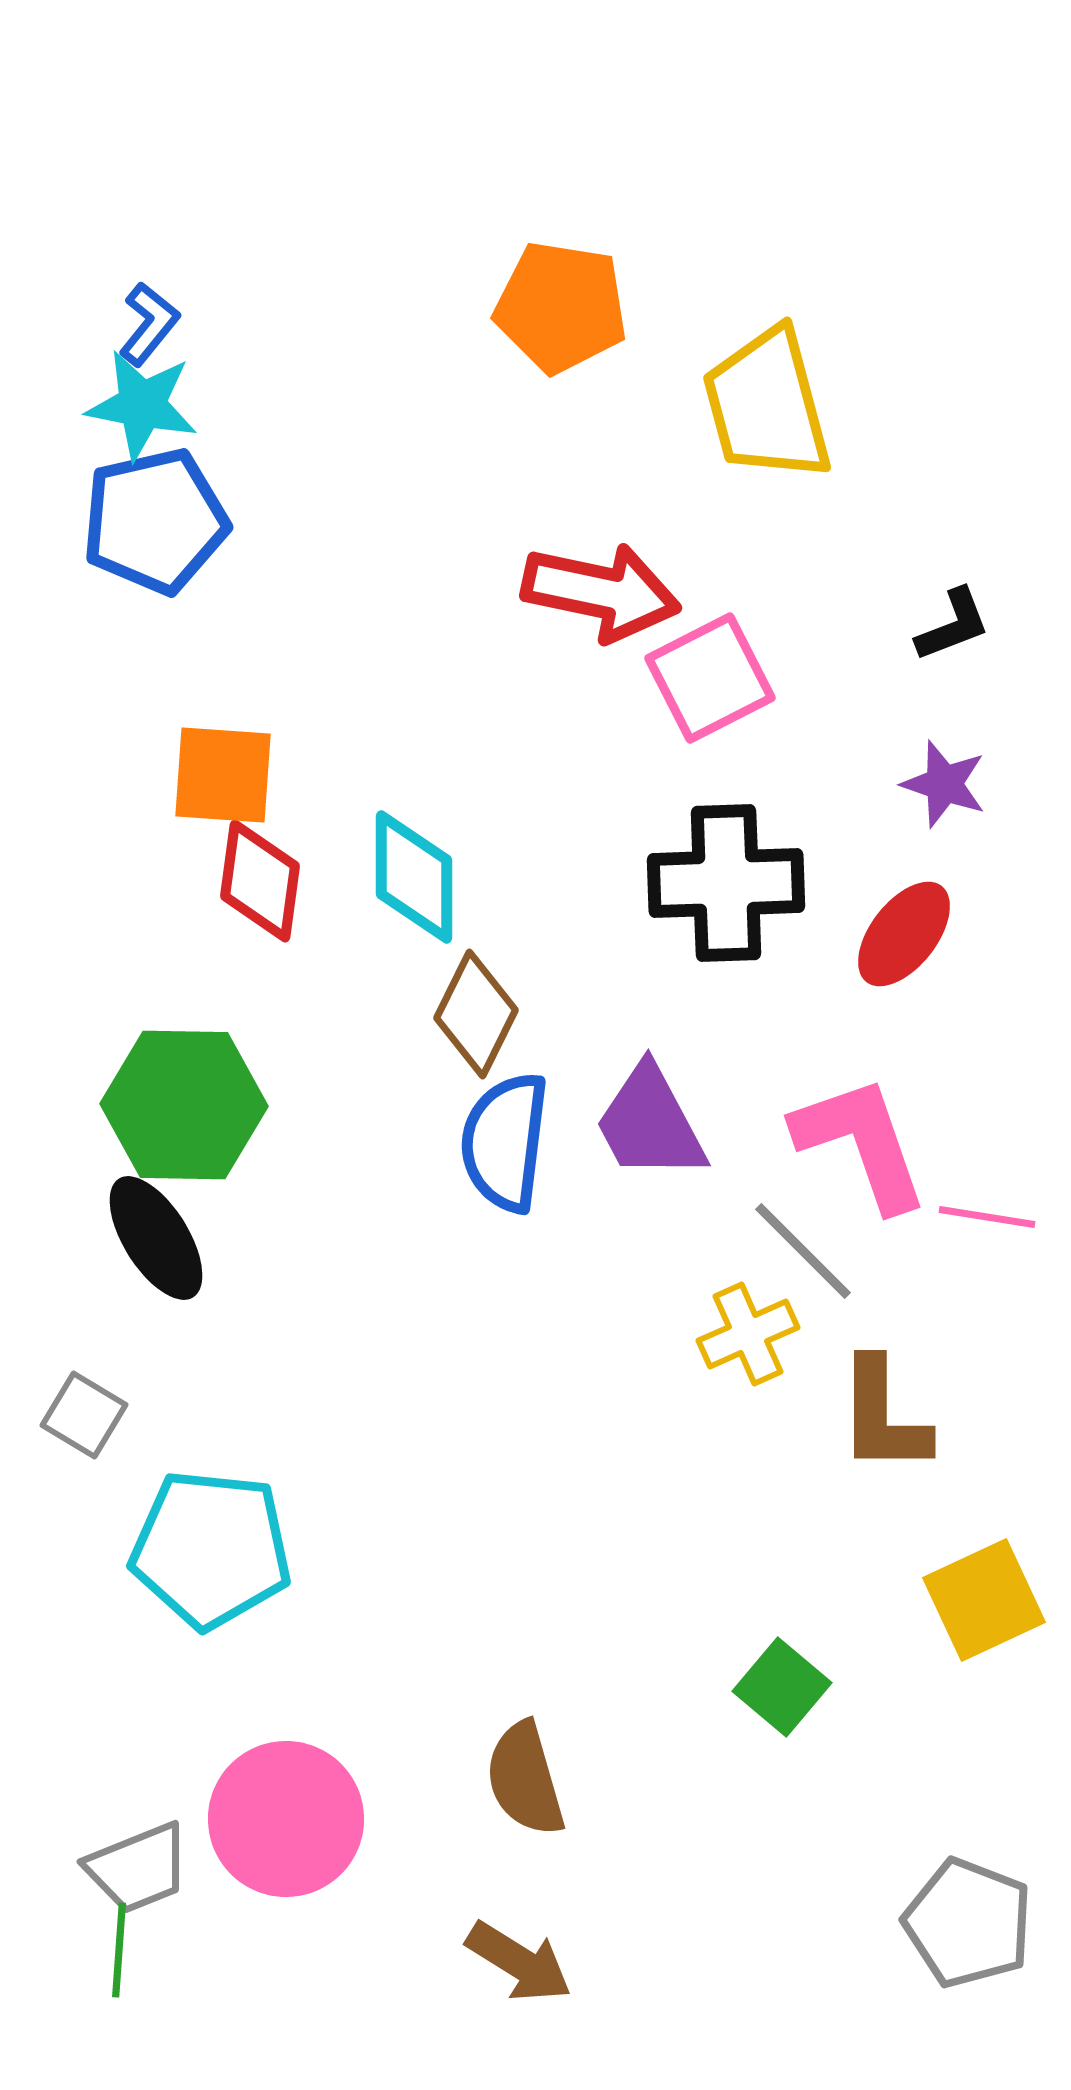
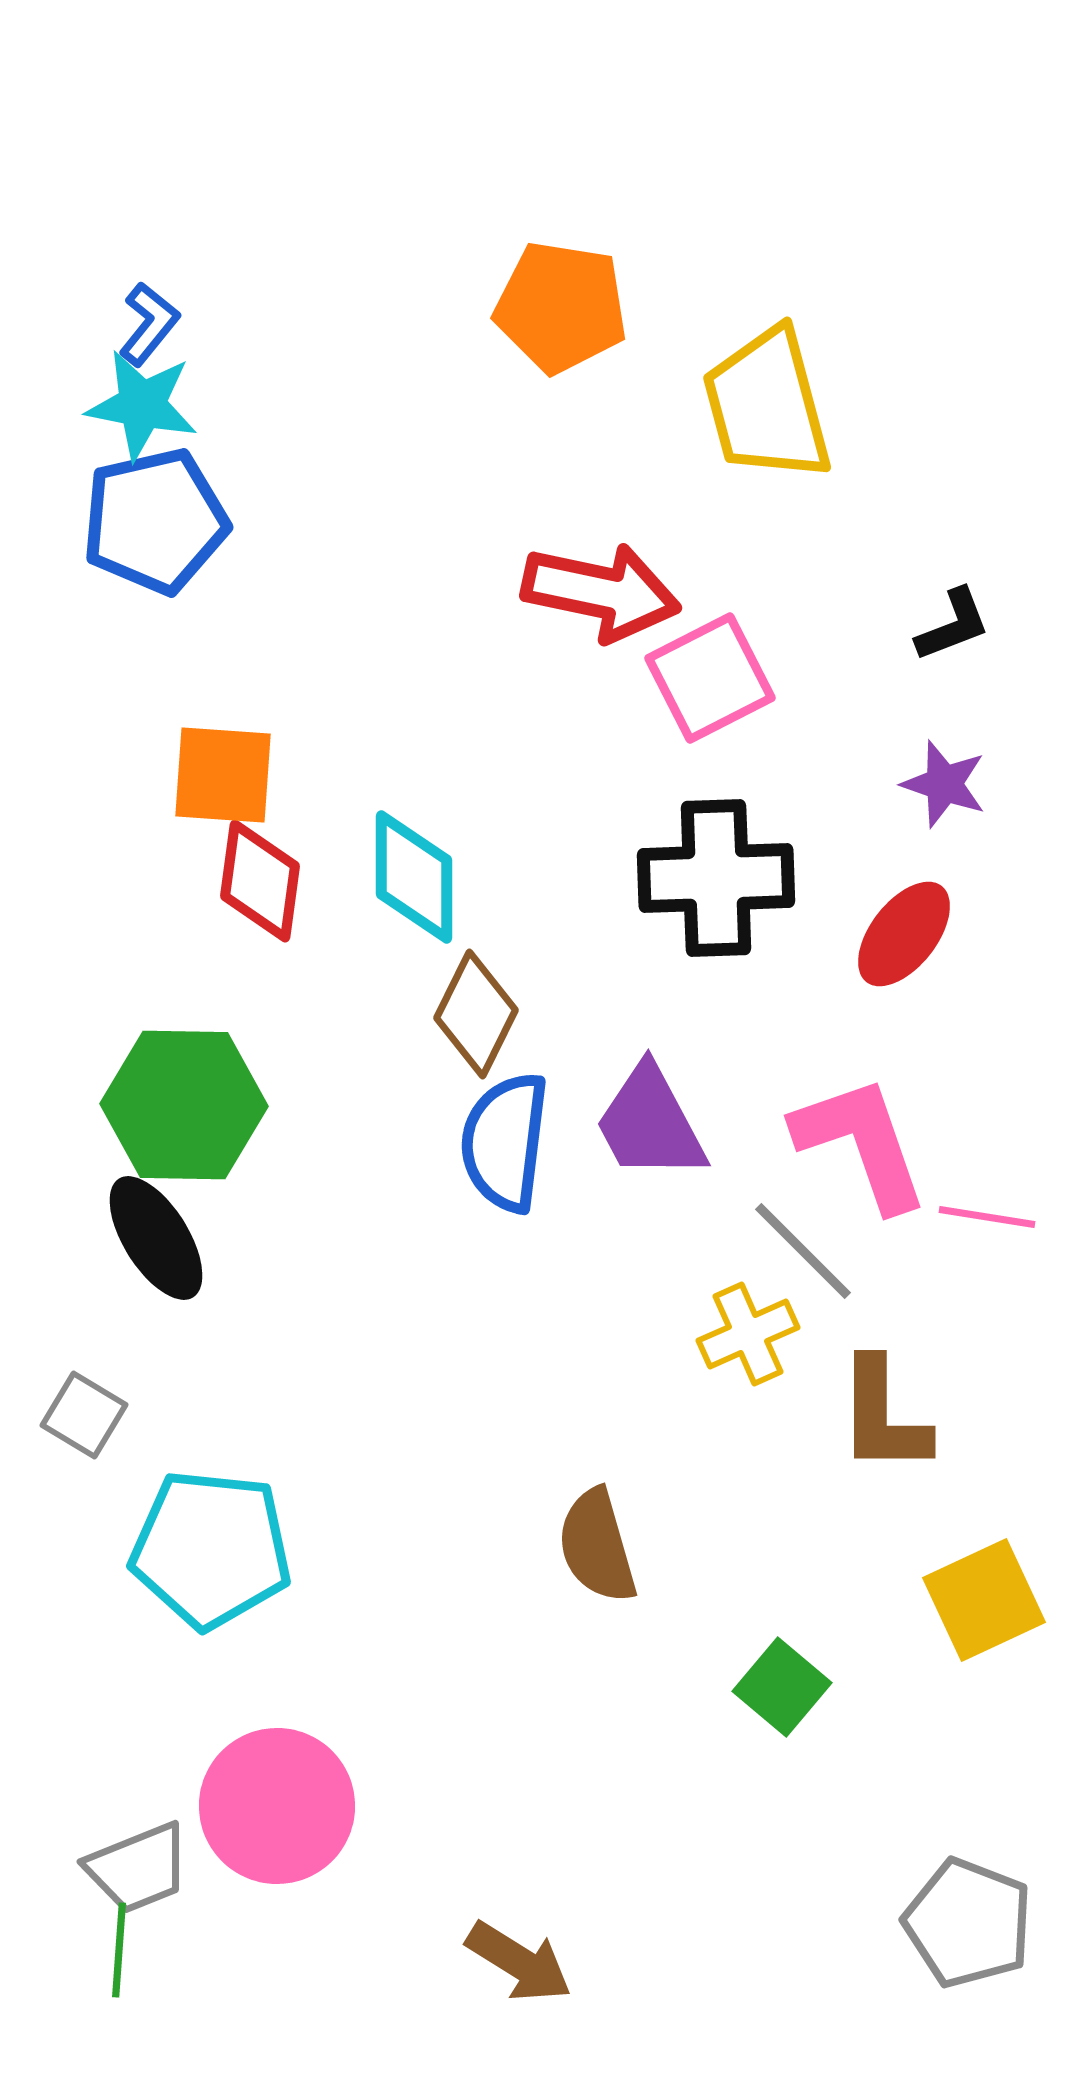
black cross: moved 10 px left, 5 px up
brown semicircle: moved 72 px right, 233 px up
pink circle: moved 9 px left, 13 px up
